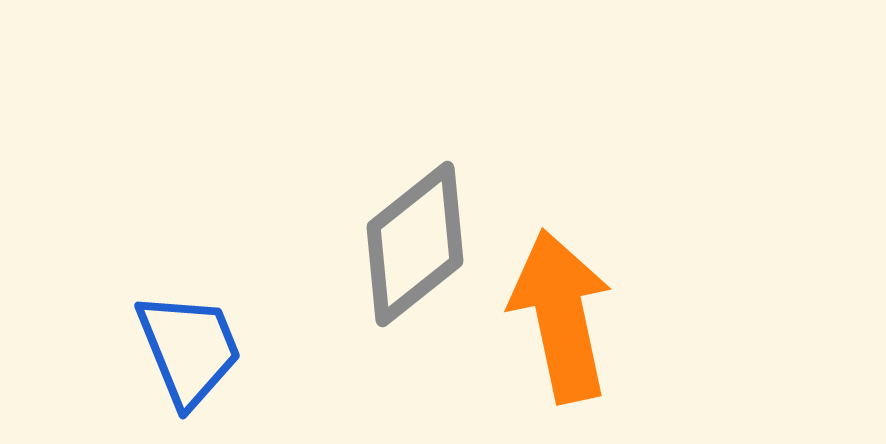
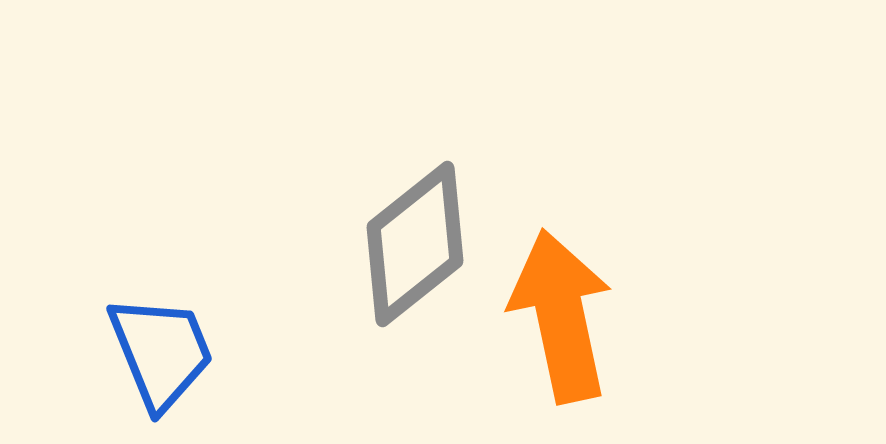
blue trapezoid: moved 28 px left, 3 px down
